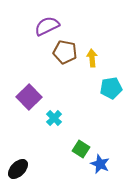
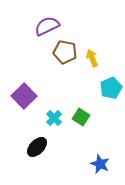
yellow arrow: rotated 18 degrees counterclockwise
cyan pentagon: rotated 15 degrees counterclockwise
purple square: moved 5 px left, 1 px up
green square: moved 32 px up
black ellipse: moved 19 px right, 22 px up
